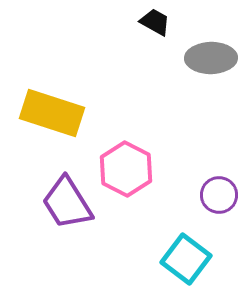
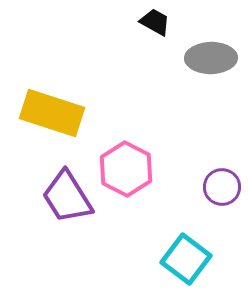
purple circle: moved 3 px right, 8 px up
purple trapezoid: moved 6 px up
